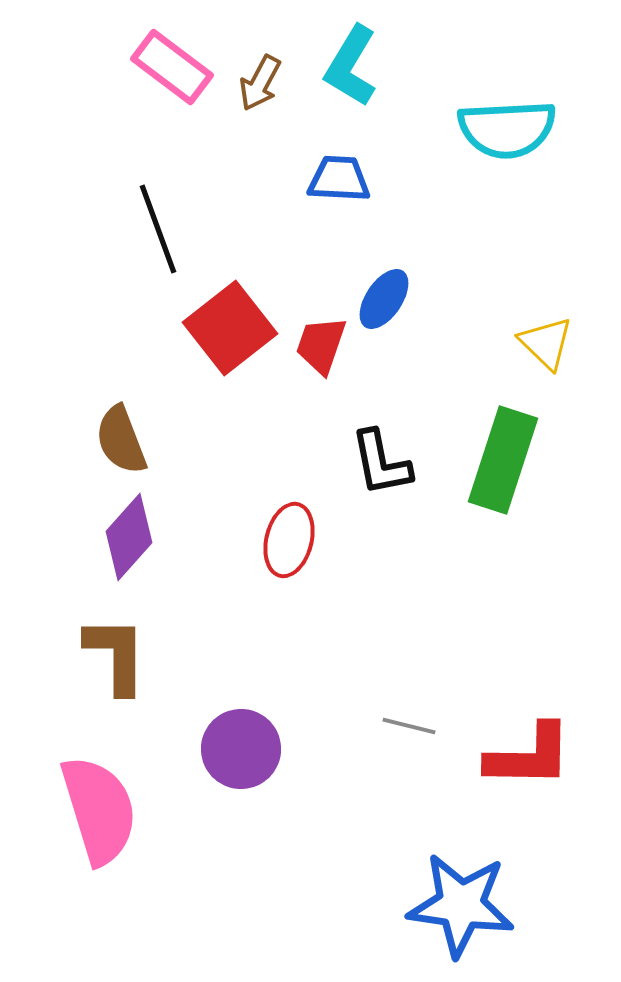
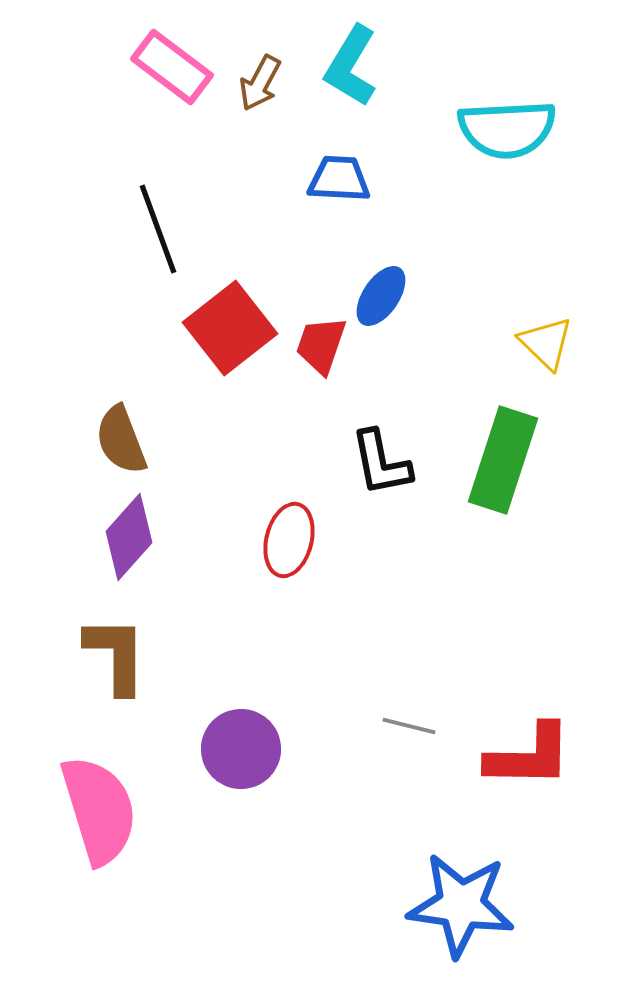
blue ellipse: moved 3 px left, 3 px up
